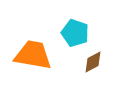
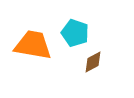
orange trapezoid: moved 10 px up
